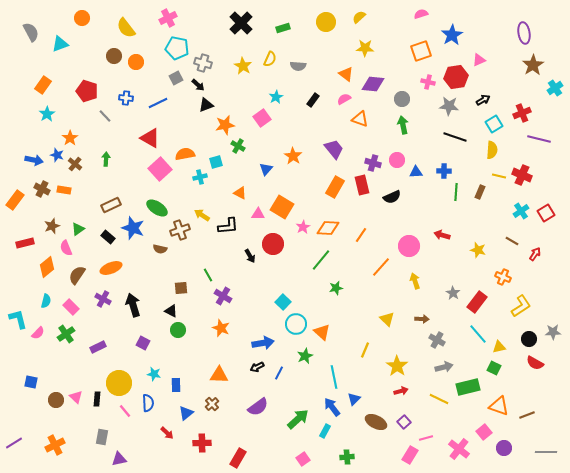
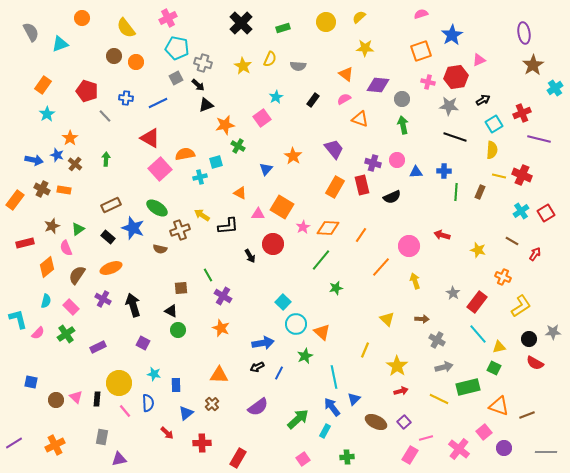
purple diamond at (373, 84): moved 5 px right, 1 px down
